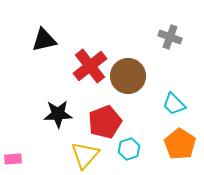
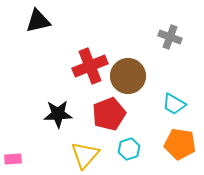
black triangle: moved 6 px left, 19 px up
red cross: rotated 16 degrees clockwise
cyan trapezoid: rotated 15 degrees counterclockwise
red pentagon: moved 4 px right, 8 px up
orange pentagon: rotated 24 degrees counterclockwise
